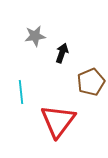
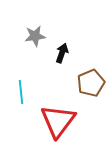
brown pentagon: moved 1 px down
